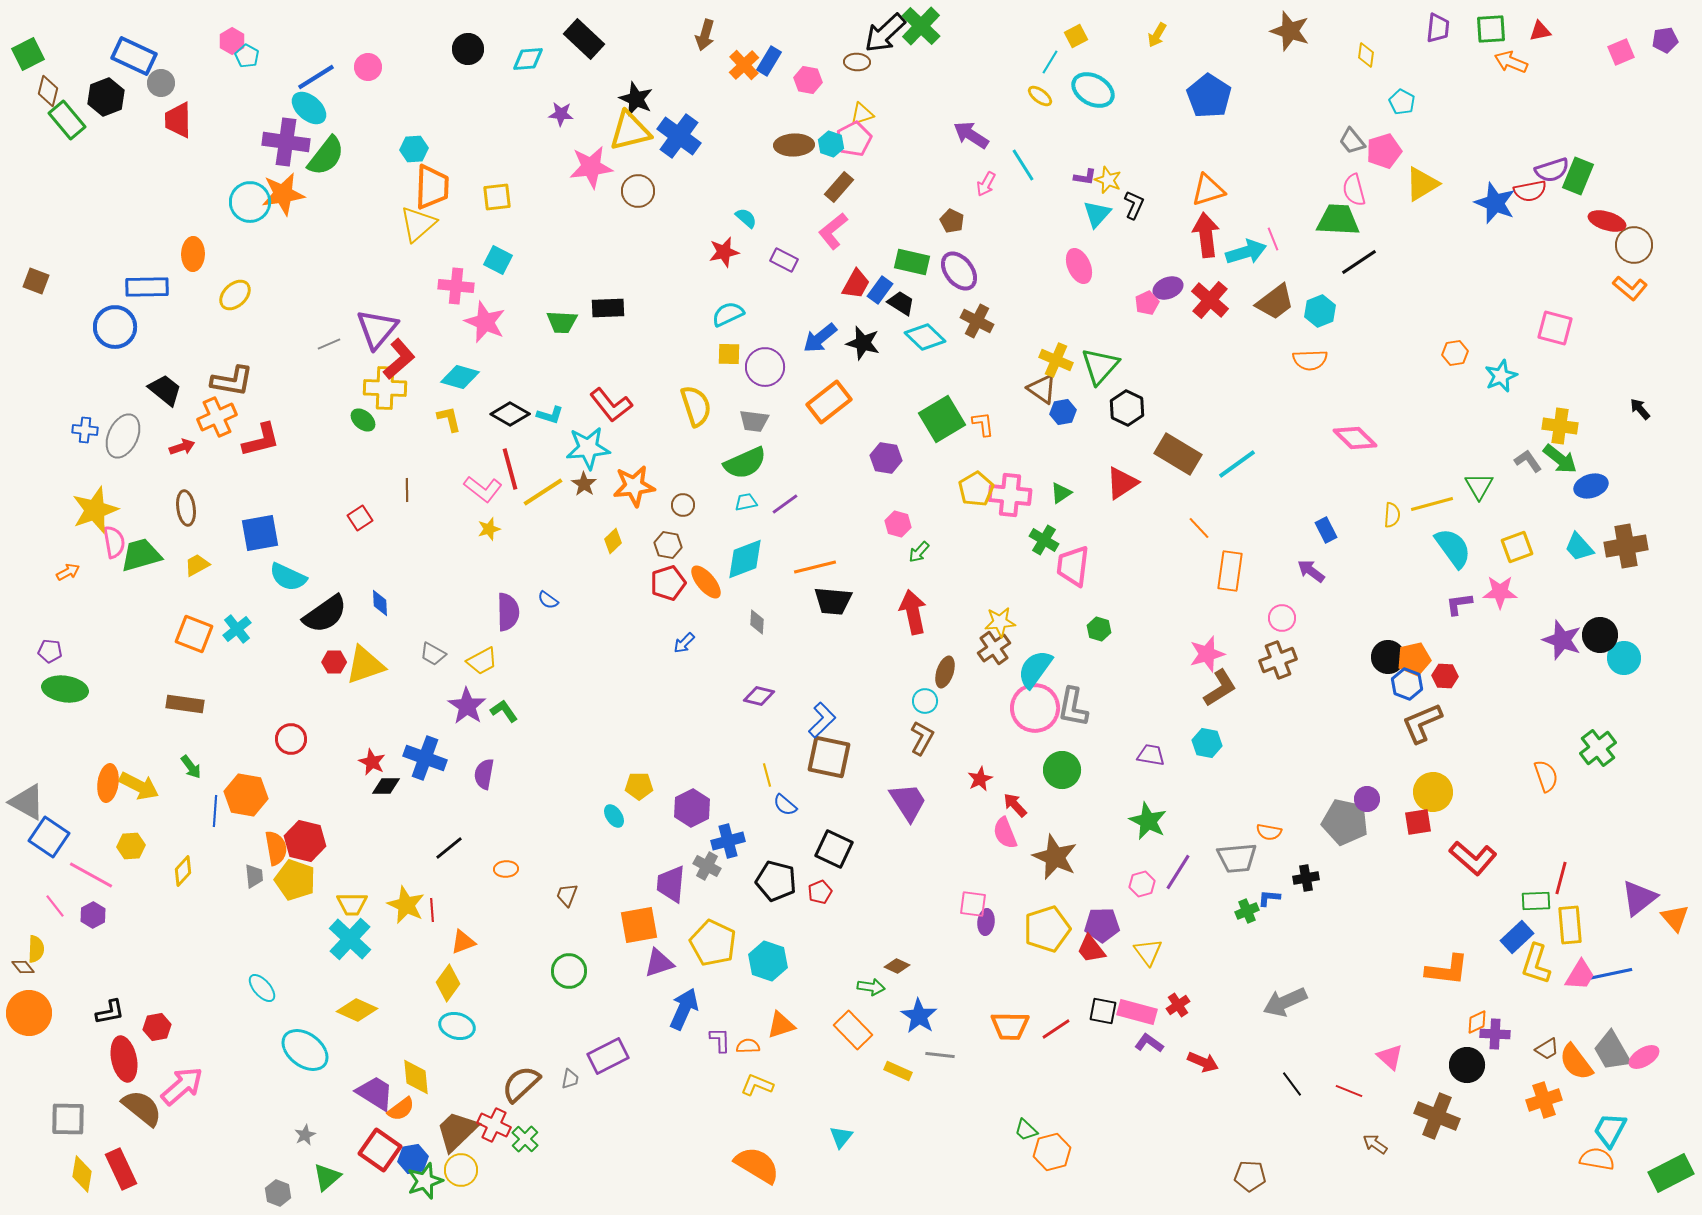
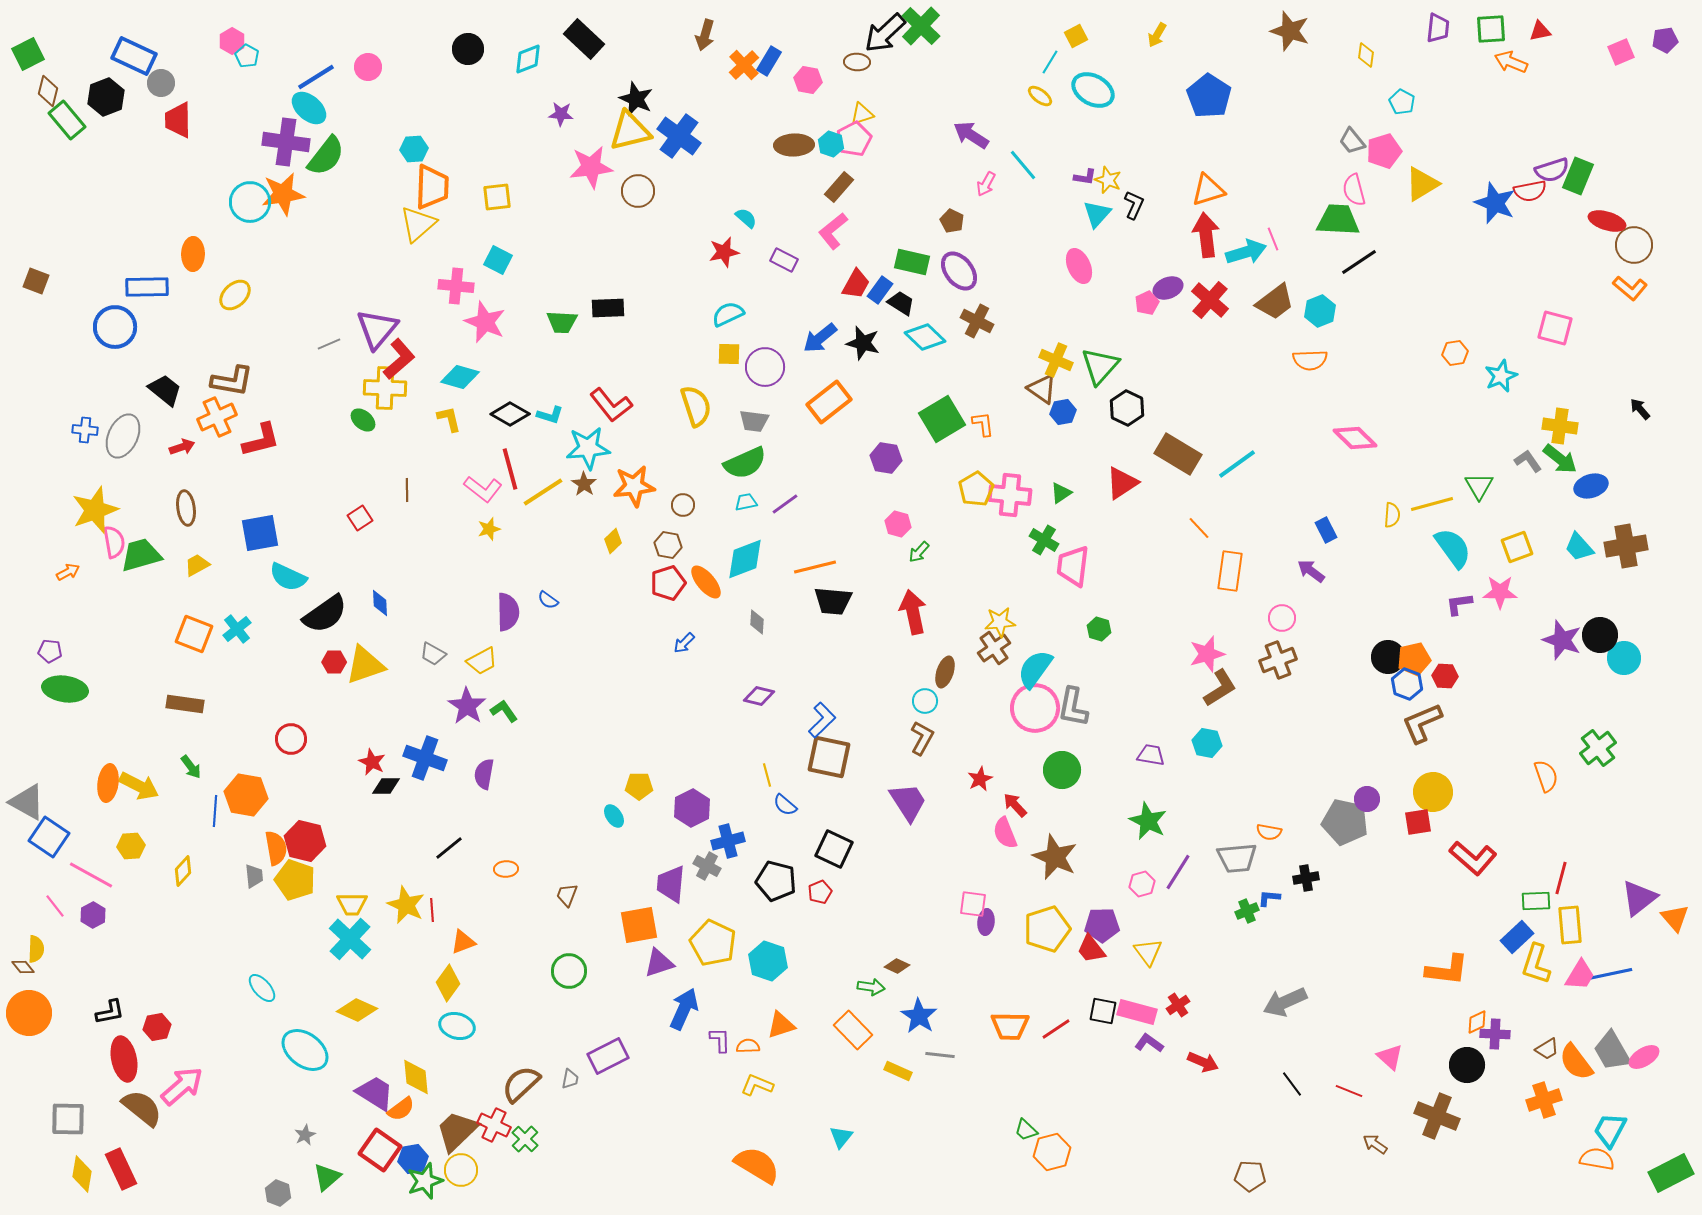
cyan diamond at (528, 59): rotated 16 degrees counterclockwise
cyan line at (1023, 165): rotated 8 degrees counterclockwise
